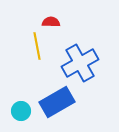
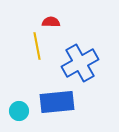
blue rectangle: rotated 24 degrees clockwise
cyan circle: moved 2 px left
